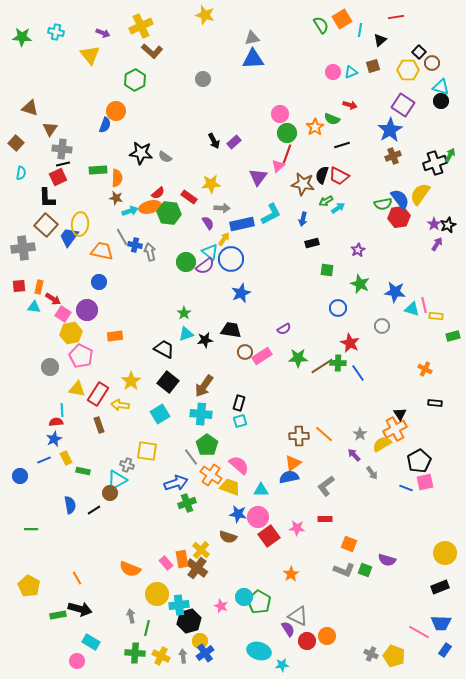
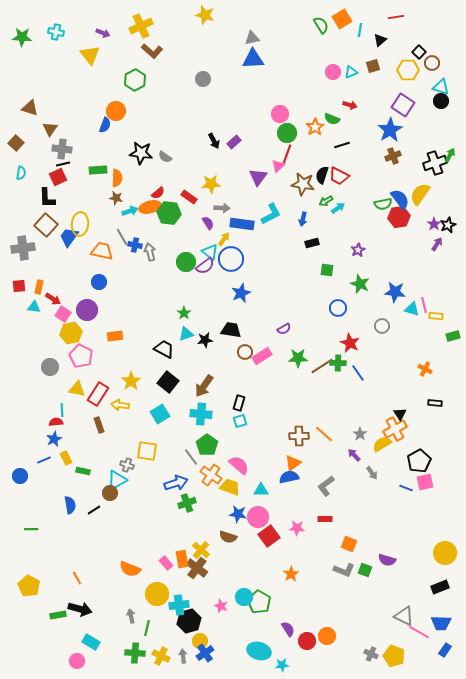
blue rectangle at (242, 224): rotated 20 degrees clockwise
gray triangle at (298, 616): moved 106 px right
